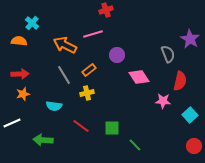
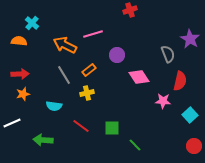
red cross: moved 24 px right
